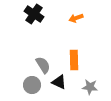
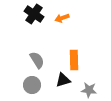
orange arrow: moved 14 px left
gray semicircle: moved 6 px left, 5 px up
black triangle: moved 4 px right, 2 px up; rotated 42 degrees counterclockwise
gray star: moved 1 px left, 3 px down
